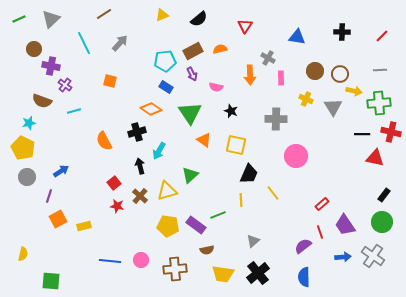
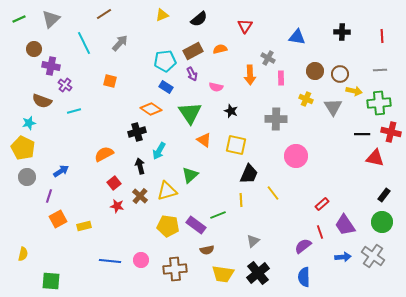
red line at (382, 36): rotated 48 degrees counterclockwise
orange semicircle at (104, 141): moved 13 px down; rotated 90 degrees clockwise
